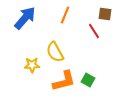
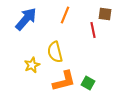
blue arrow: moved 1 px right, 1 px down
red line: moved 1 px left, 1 px up; rotated 21 degrees clockwise
yellow semicircle: rotated 15 degrees clockwise
yellow star: rotated 21 degrees counterclockwise
green square: moved 3 px down
